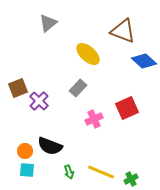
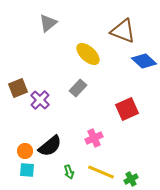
purple cross: moved 1 px right, 1 px up
red square: moved 1 px down
pink cross: moved 19 px down
black semicircle: rotated 60 degrees counterclockwise
